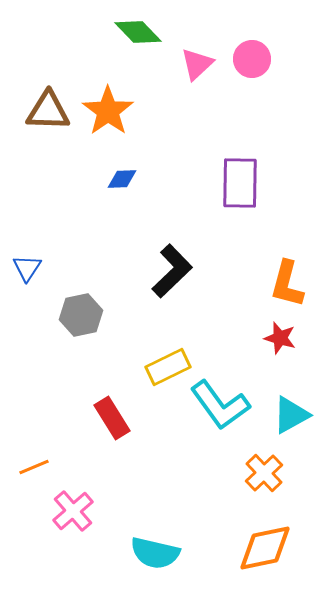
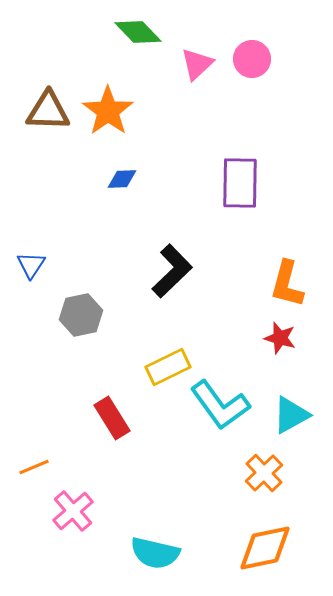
blue triangle: moved 4 px right, 3 px up
